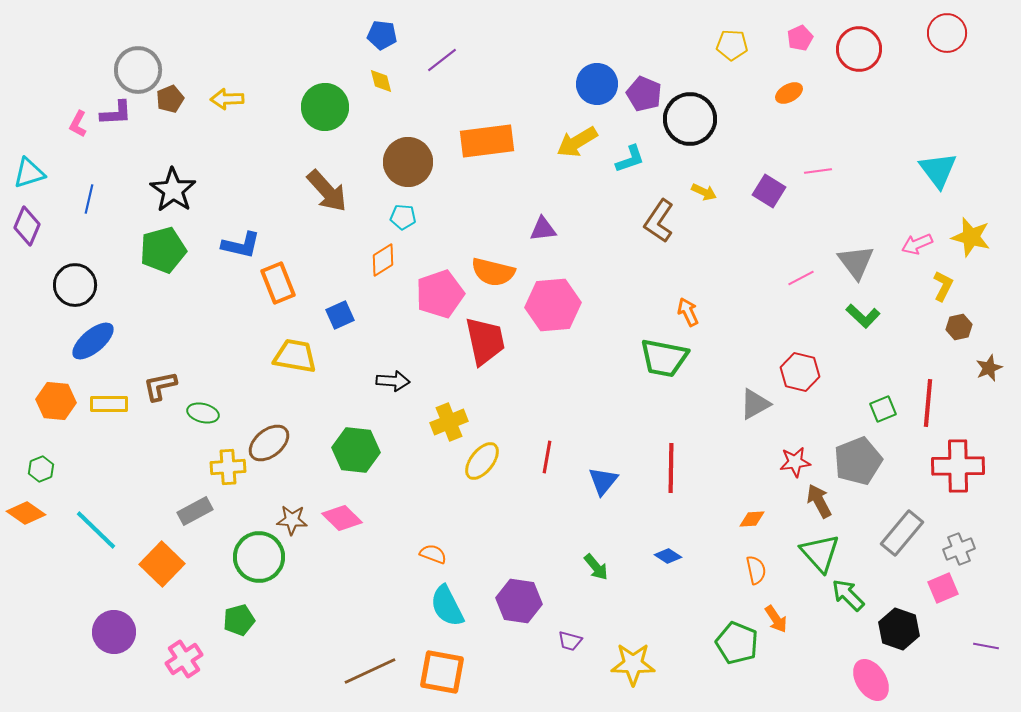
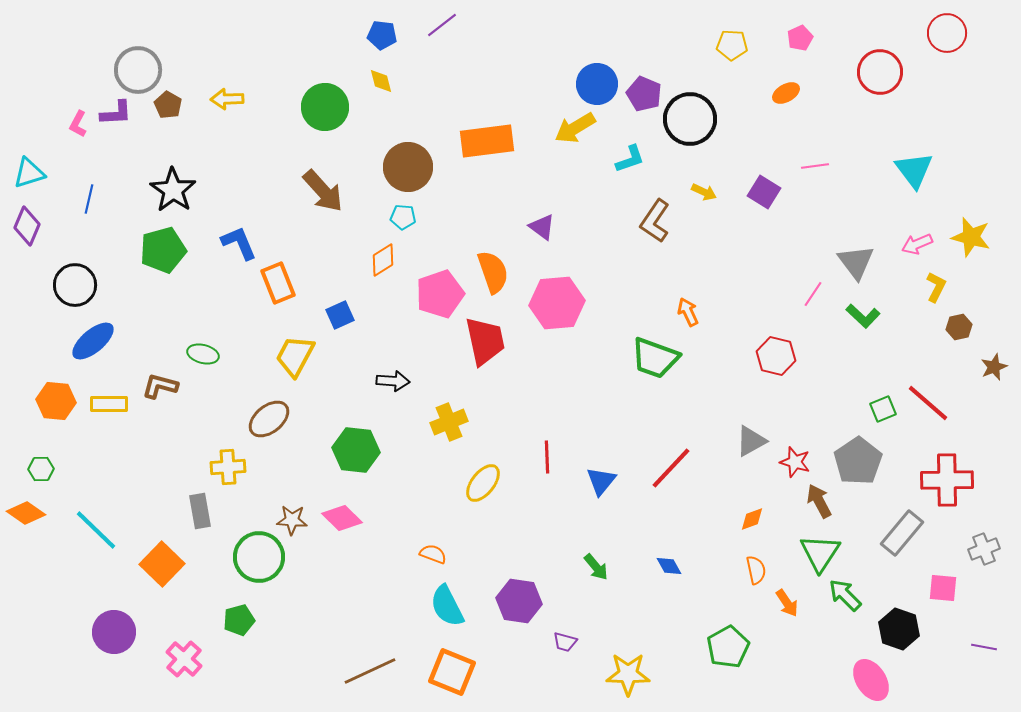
red circle at (859, 49): moved 21 px right, 23 px down
purple line at (442, 60): moved 35 px up
orange ellipse at (789, 93): moved 3 px left
brown pentagon at (170, 99): moved 2 px left, 6 px down; rotated 20 degrees counterclockwise
yellow arrow at (577, 142): moved 2 px left, 14 px up
brown circle at (408, 162): moved 5 px down
cyan triangle at (938, 170): moved 24 px left
pink line at (818, 171): moved 3 px left, 5 px up
brown arrow at (327, 191): moved 4 px left
purple square at (769, 191): moved 5 px left, 1 px down
brown L-shape at (659, 221): moved 4 px left
purple triangle at (543, 229): moved 1 px left, 2 px up; rotated 44 degrees clockwise
blue L-shape at (241, 245): moved 2 px left, 2 px up; rotated 126 degrees counterclockwise
orange semicircle at (493, 272): rotated 123 degrees counterclockwise
pink line at (801, 278): moved 12 px right, 16 px down; rotated 28 degrees counterclockwise
yellow L-shape at (943, 286): moved 7 px left, 1 px down
pink hexagon at (553, 305): moved 4 px right, 2 px up
yellow trapezoid at (295, 356): rotated 72 degrees counterclockwise
green trapezoid at (664, 358): moved 9 px left; rotated 9 degrees clockwise
brown star at (989, 368): moved 5 px right, 1 px up
red hexagon at (800, 372): moved 24 px left, 16 px up
brown L-shape at (160, 386): rotated 27 degrees clockwise
red line at (928, 403): rotated 54 degrees counterclockwise
gray triangle at (755, 404): moved 4 px left, 37 px down
green ellipse at (203, 413): moved 59 px up
brown ellipse at (269, 443): moved 24 px up
red line at (547, 457): rotated 12 degrees counterclockwise
yellow ellipse at (482, 461): moved 1 px right, 22 px down
gray pentagon at (858, 461): rotated 12 degrees counterclockwise
red star at (795, 462): rotated 24 degrees clockwise
red cross at (958, 466): moved 11 px left, 14 px down
red line at (671, 468): rotated 42 degrees clockwise
green hexagon at (41, 469): rotated 20 degrees clockwise
blue triangle at (603, 481): moved 2 px left
gray rectangle at (195, 511): moved 5 px right; rotated 72 degrees counterclockwise
orange diamond at (752, 519): rotated 16 degrees counterclockwise
gray cross at (959, 549): moved 25 px right
green triangle at (820, 553): rotated 15 degrees clockwise
blue diamond at (668, 556): moved 1 px right, 10 px down; rotated 28 degrees clockwise
pink square at (943, 588): rotated 28 degrees clockwise
green arrow at (848, 595): moved 3 px left
orange arrow at (776, 619): moved 11 px right, 16 px up
purple trapezoid at (570, 641): moved 5 px left, 1 px down
green pentagon at (737, 643): moved 9 px left, 4 px down; rotated 21 degrees clockwise
purple line at (986, 646): moved 2 px left, 1 px down
pink cross at (184, 659): rotated 15 degrees counterclockwise
yellow star at (633, 664): moved 5 px left, 10 px down
orange square at (442, 672): moved 10 px right; rotated 12 degrees clockwise
